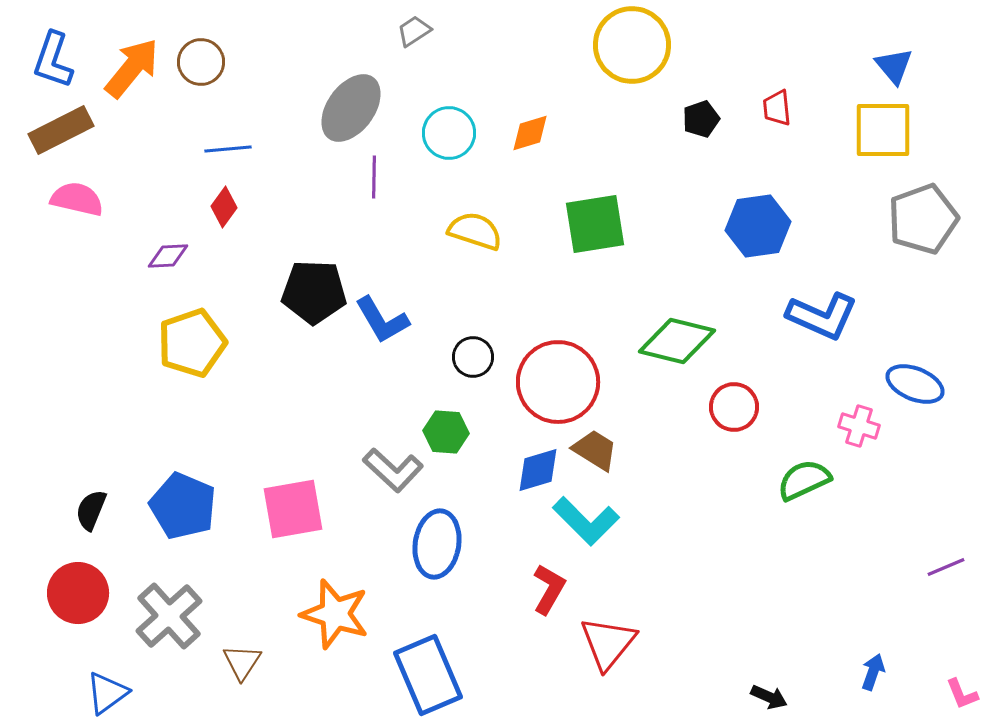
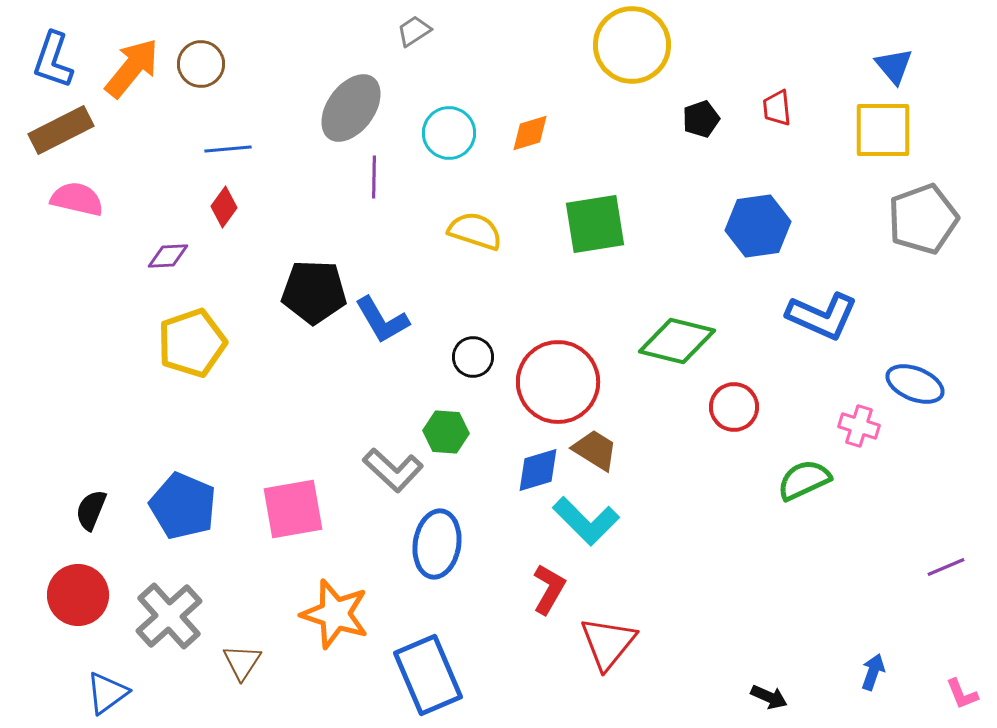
brown circle at (201, 62): moved 2 px down
red circle at (78, 593): moved 2 px down
